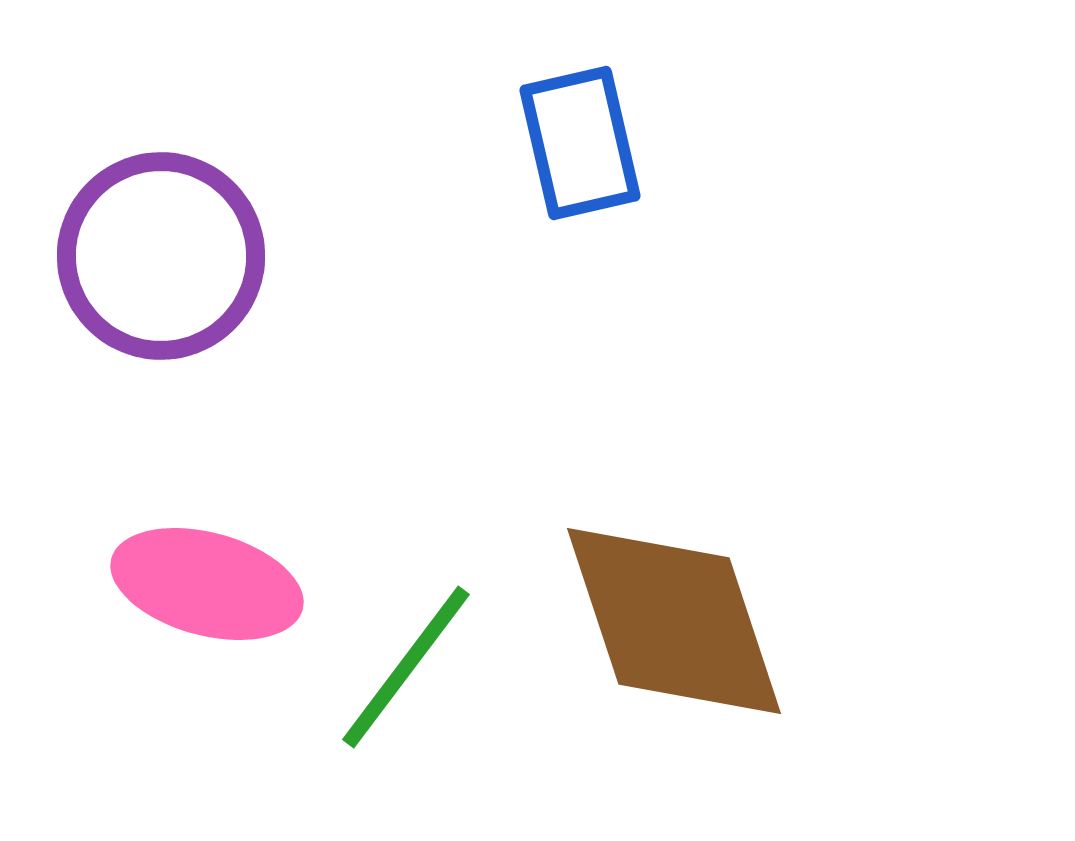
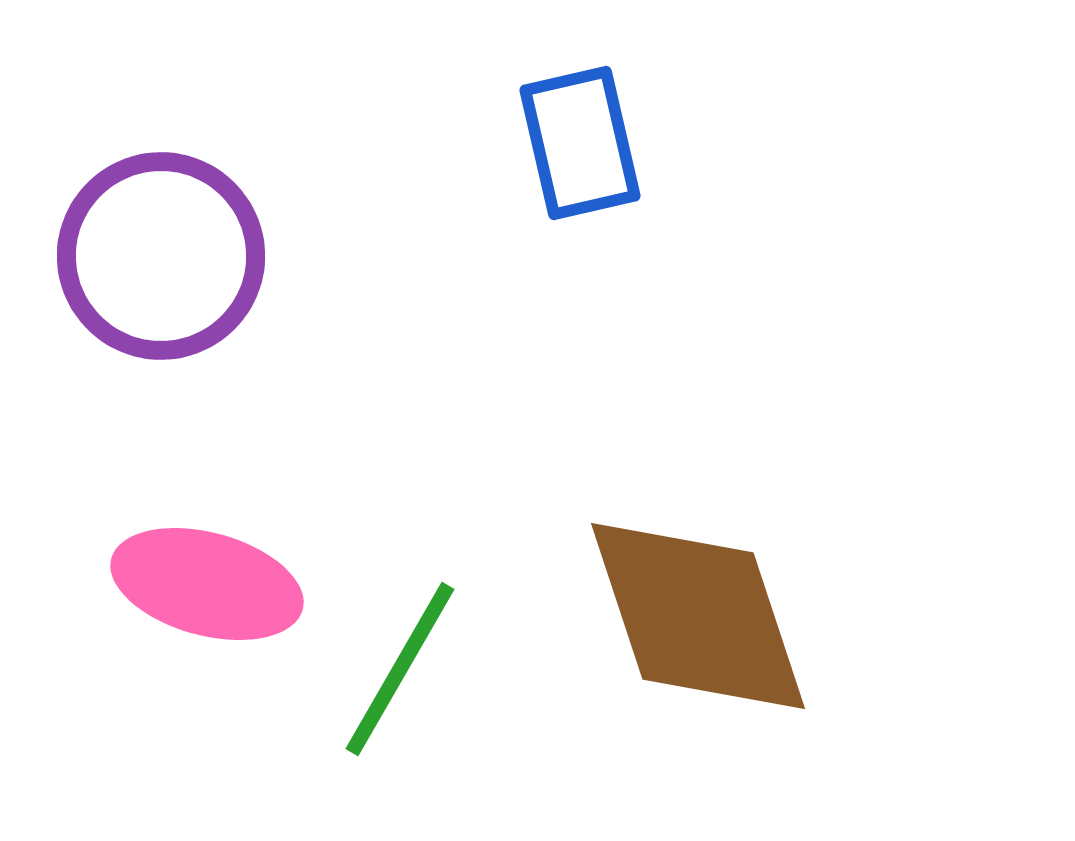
brown diamond: moved 24 px right, 5 px up
green line: moved 6 px left, 2 px down; rotated 7 degrees counterclockwise
